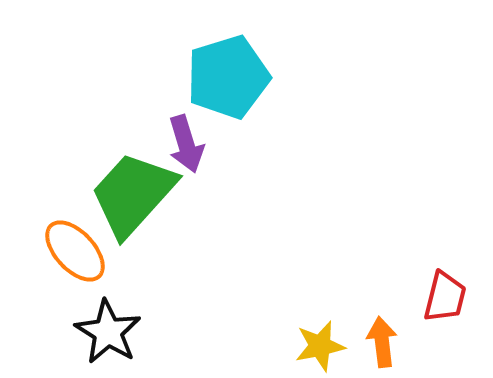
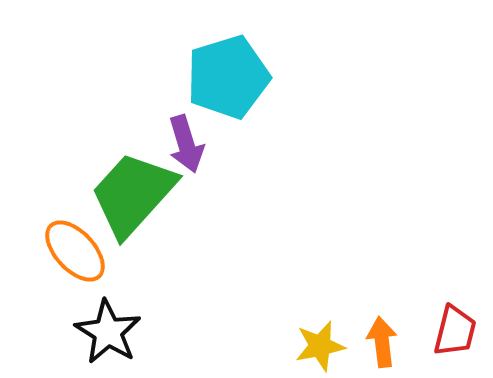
red trapezoid: moved 10 px right, 34 px down
